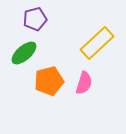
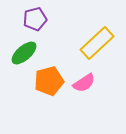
pink semicircle: rotated 40 degrees clockwise
